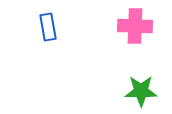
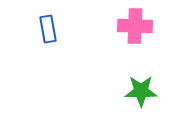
blue rectangle: moved 2 px down
